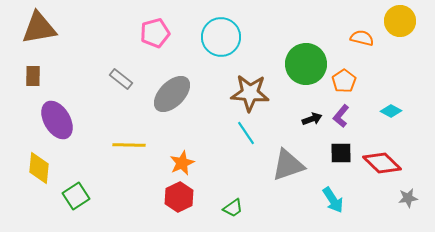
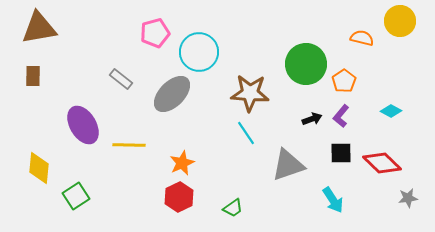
cyan circle: moved 22 px left, 15 px down
purple ellipse: moved 26 px right, 5 px down
